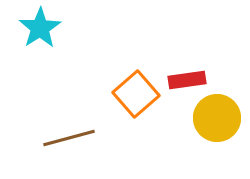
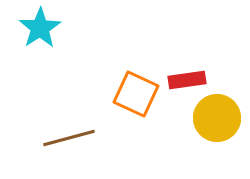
orange square: rotated 24 degrees counterclockwise
